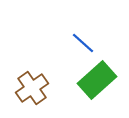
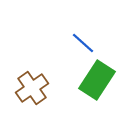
green rectangle: rotated 15 degrees counterclockwise
